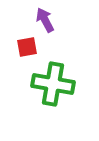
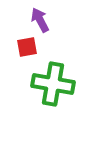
purple arrow: moved 5 px left
